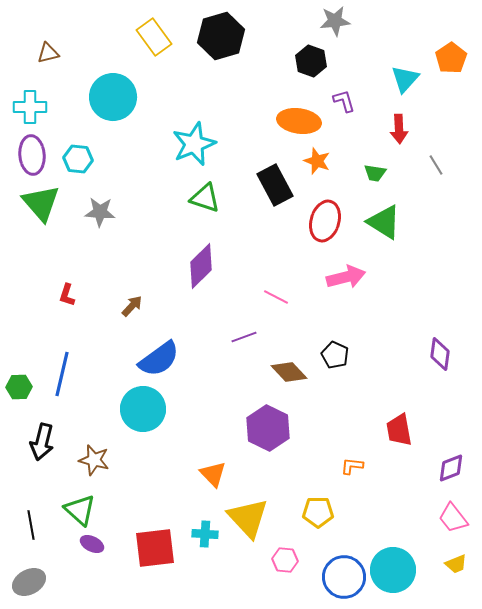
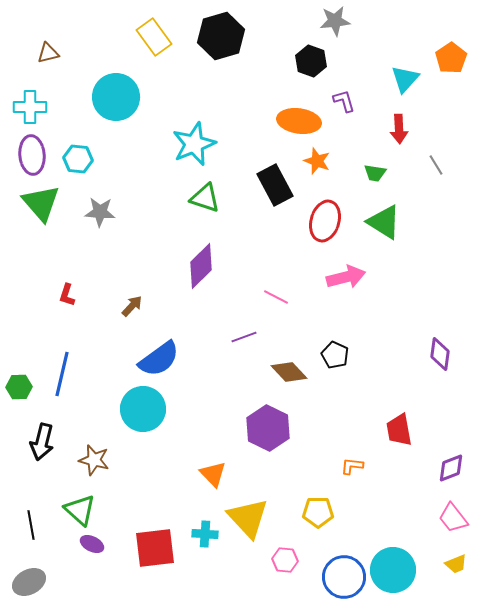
cyan circle at (113, 97): moved 3 px right
